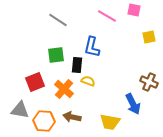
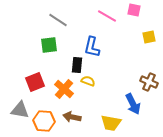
green square: moved 7 px left, 10 px up
yellow trapezoid: moved 1 px right, 1 px down
